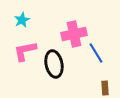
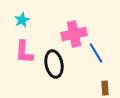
pink L-shape: moved 1 px left, 1 px down; rotated 75 degrees counterclockwise
